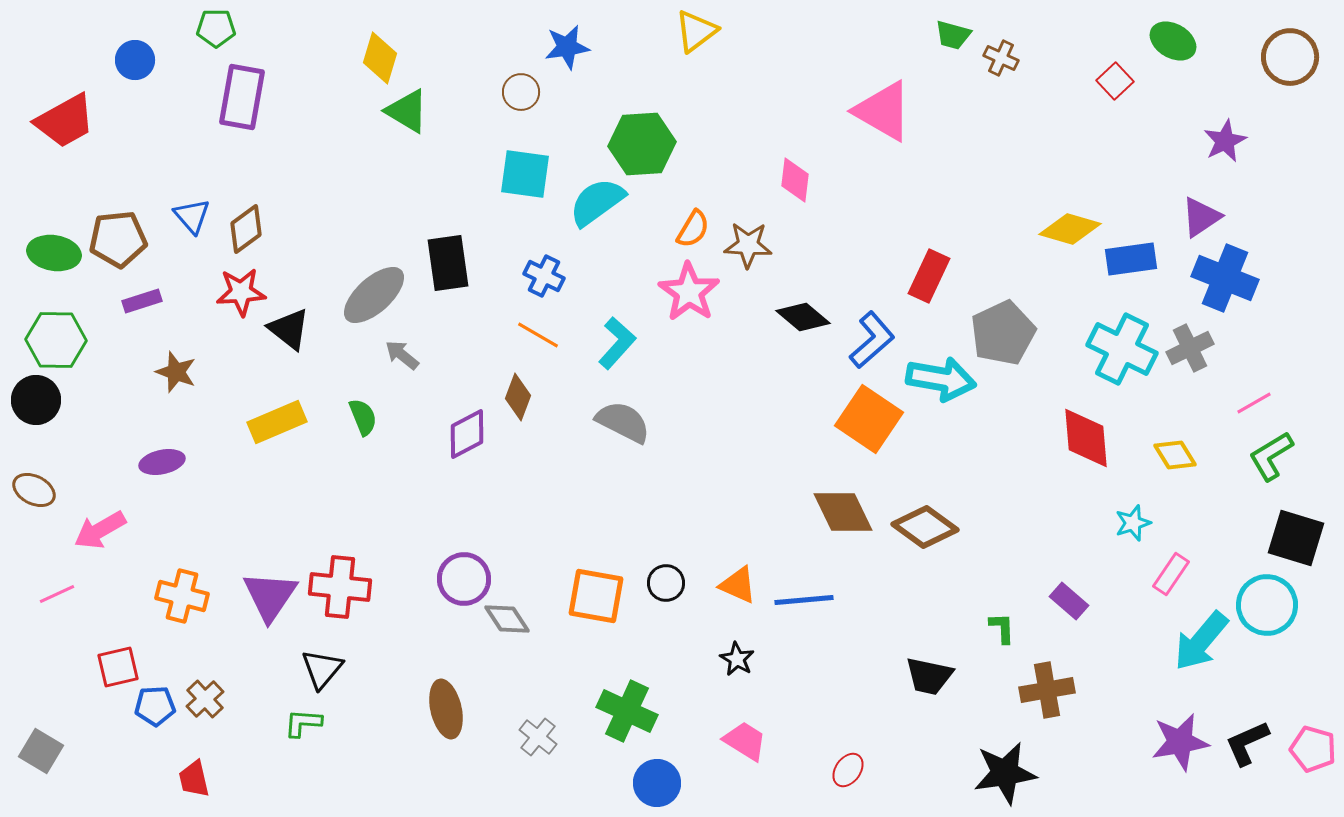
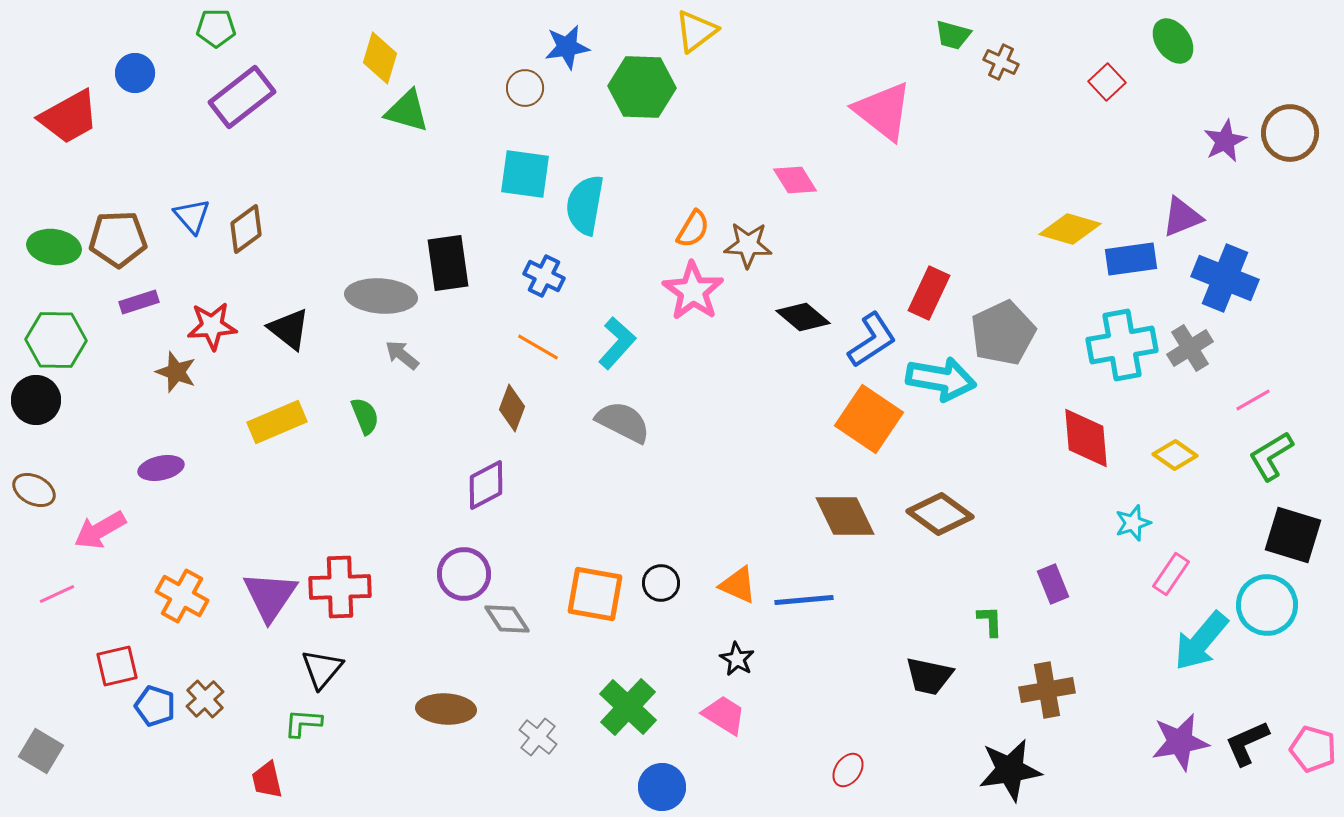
green ellipse at (1173, 41): rotated 24 degrees clockwise
brown circle at (1290, 57): moved 76 px down
brown cross at (1001, 58): moved 4 px down
blue circle at (135, 60): moved 13 px down
red square at (1115, 81): moved 8 px left, 1 px down
brown circle at (521, 92): moved 4 px right, 4 px up
purple rectangle at (242, 97): rotated 42 degrees clockwise
green triangle at (407, 111): rotated 15 degrees counterclockwise
pink triangle at (883, 111): rotated 8 degrees clockwise
red trapezoid at (65, 121): moved 4 px right, 4 px up
green hexagon at (642, 144): moved 57 px up; rotated 6 degrees clockwise
pink diamond at (795, 180): rotated 39 degrees counterclockwise
cyan semicircle at (597, 202): moved 12 px left, 3 px down; rotated 44 degrees counterclockwise
purple triangle at (1201, 217): moved 19 px left; rotated 12 degrees clockwise
brown pentagon at (118, 239): rotated 4 degrees clockwise
green ellipse at (54, 253): moved 6 px up
red rectangle at (929, 276): moved 17 px down
red star at (241, 292): moved 29 px left, 34 px down
pink star at (689, 292): moved 4 px right, 1 px up
gray ellipse at (374, 295): moved 7 px right, 1 px down; rotated 46 degrees clockwise
purple rectangle at (142, 301): moved 3 px left, 1 px down
orange line at (538, 335): moved 12 px down
blue L-shape at (872, 340): rotated 8 degrees clockwise
gray cross at (1190, 348): rotated 6 degrees counterclockwise
cyan cross at (1122, 349): moved 4 px up; rotated 36 degrees counterclockwise
brown diamond at (518, 397): moved 6 px left, 11 px down
pink line at (1254, 403): moved 1 px left, 3 px up
green semicircle at (363, 417): moved 2 px right, 1 px up
purple diamond at (467, 434): moved 19 px right, 51 px down
yellow diamond at (1175, 455): rotated 24 degrees counterclockwise
purple ellipse at (162, 462): moved 1 px left, 6 px down
brown diamond at (843, 512): moved 2 px right, 4 px down
brown diamond at (925, 527): moved 15 px right, 13 px up
black square at (1296, 538): moved 3 px left, 3 px up
purple circle at (464, 579): moved 5 px up
black circle at (666, 583): moved 5 px left
red cross at (340, 587): rotated 8 degrees counterclockwise
orange cross at (182, 596): rotated 15 degrees clockwise
orange square at (596, 596): moved 1 px left, 2 px up
purple rectangle at (1069, 601): moved 16 px left, 17 px up; rotated 27 degrees clockwise
green L-shape at (1002, 628): moved 12 px left, 7 px up
red square at (118, 667): moved 1 px left, 1 px up
blue pentagon at (155, 706): rotated 21 degrees clockwise
brown ellipse at (446, 709): rotated 74 degrees counterclockwise
green cross at (627, 711): moved 1 px right, 4 px up; rotated 18 degrees clockwise
pink trapezoid at (745, 741): moved 21 px left, 26 px up
black star at (1005, 773): moved 5 px right, 3 px up
red trapezoid at (194, 779): moved 73 px right, 1 px down
blue circle at (657, 783): moved 5 px right, 4 px down
